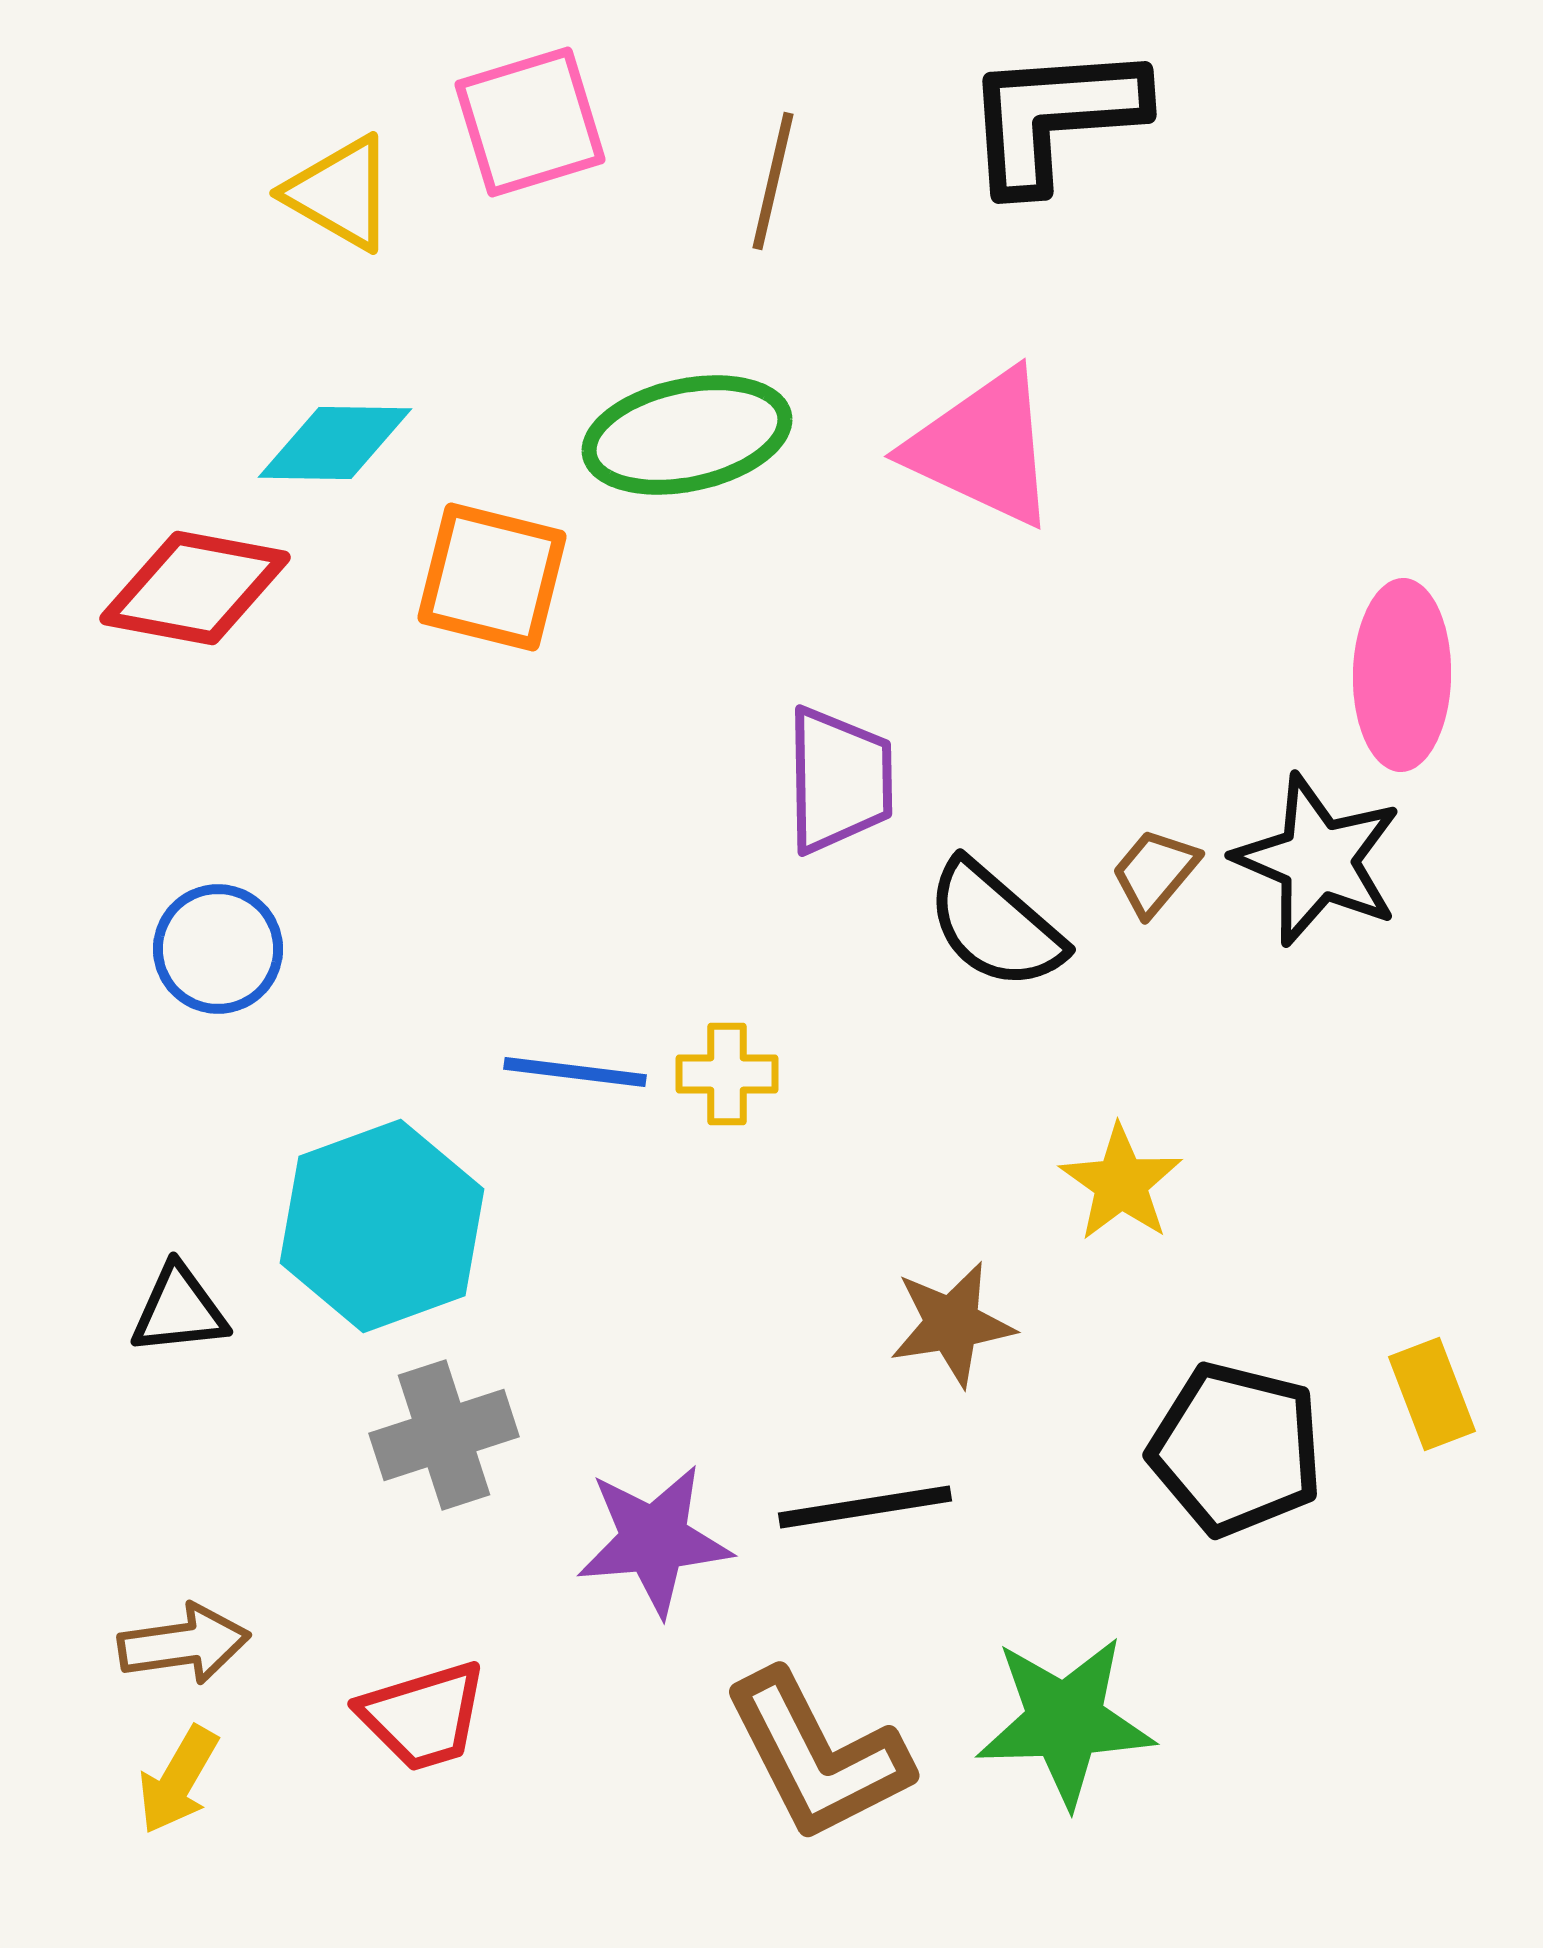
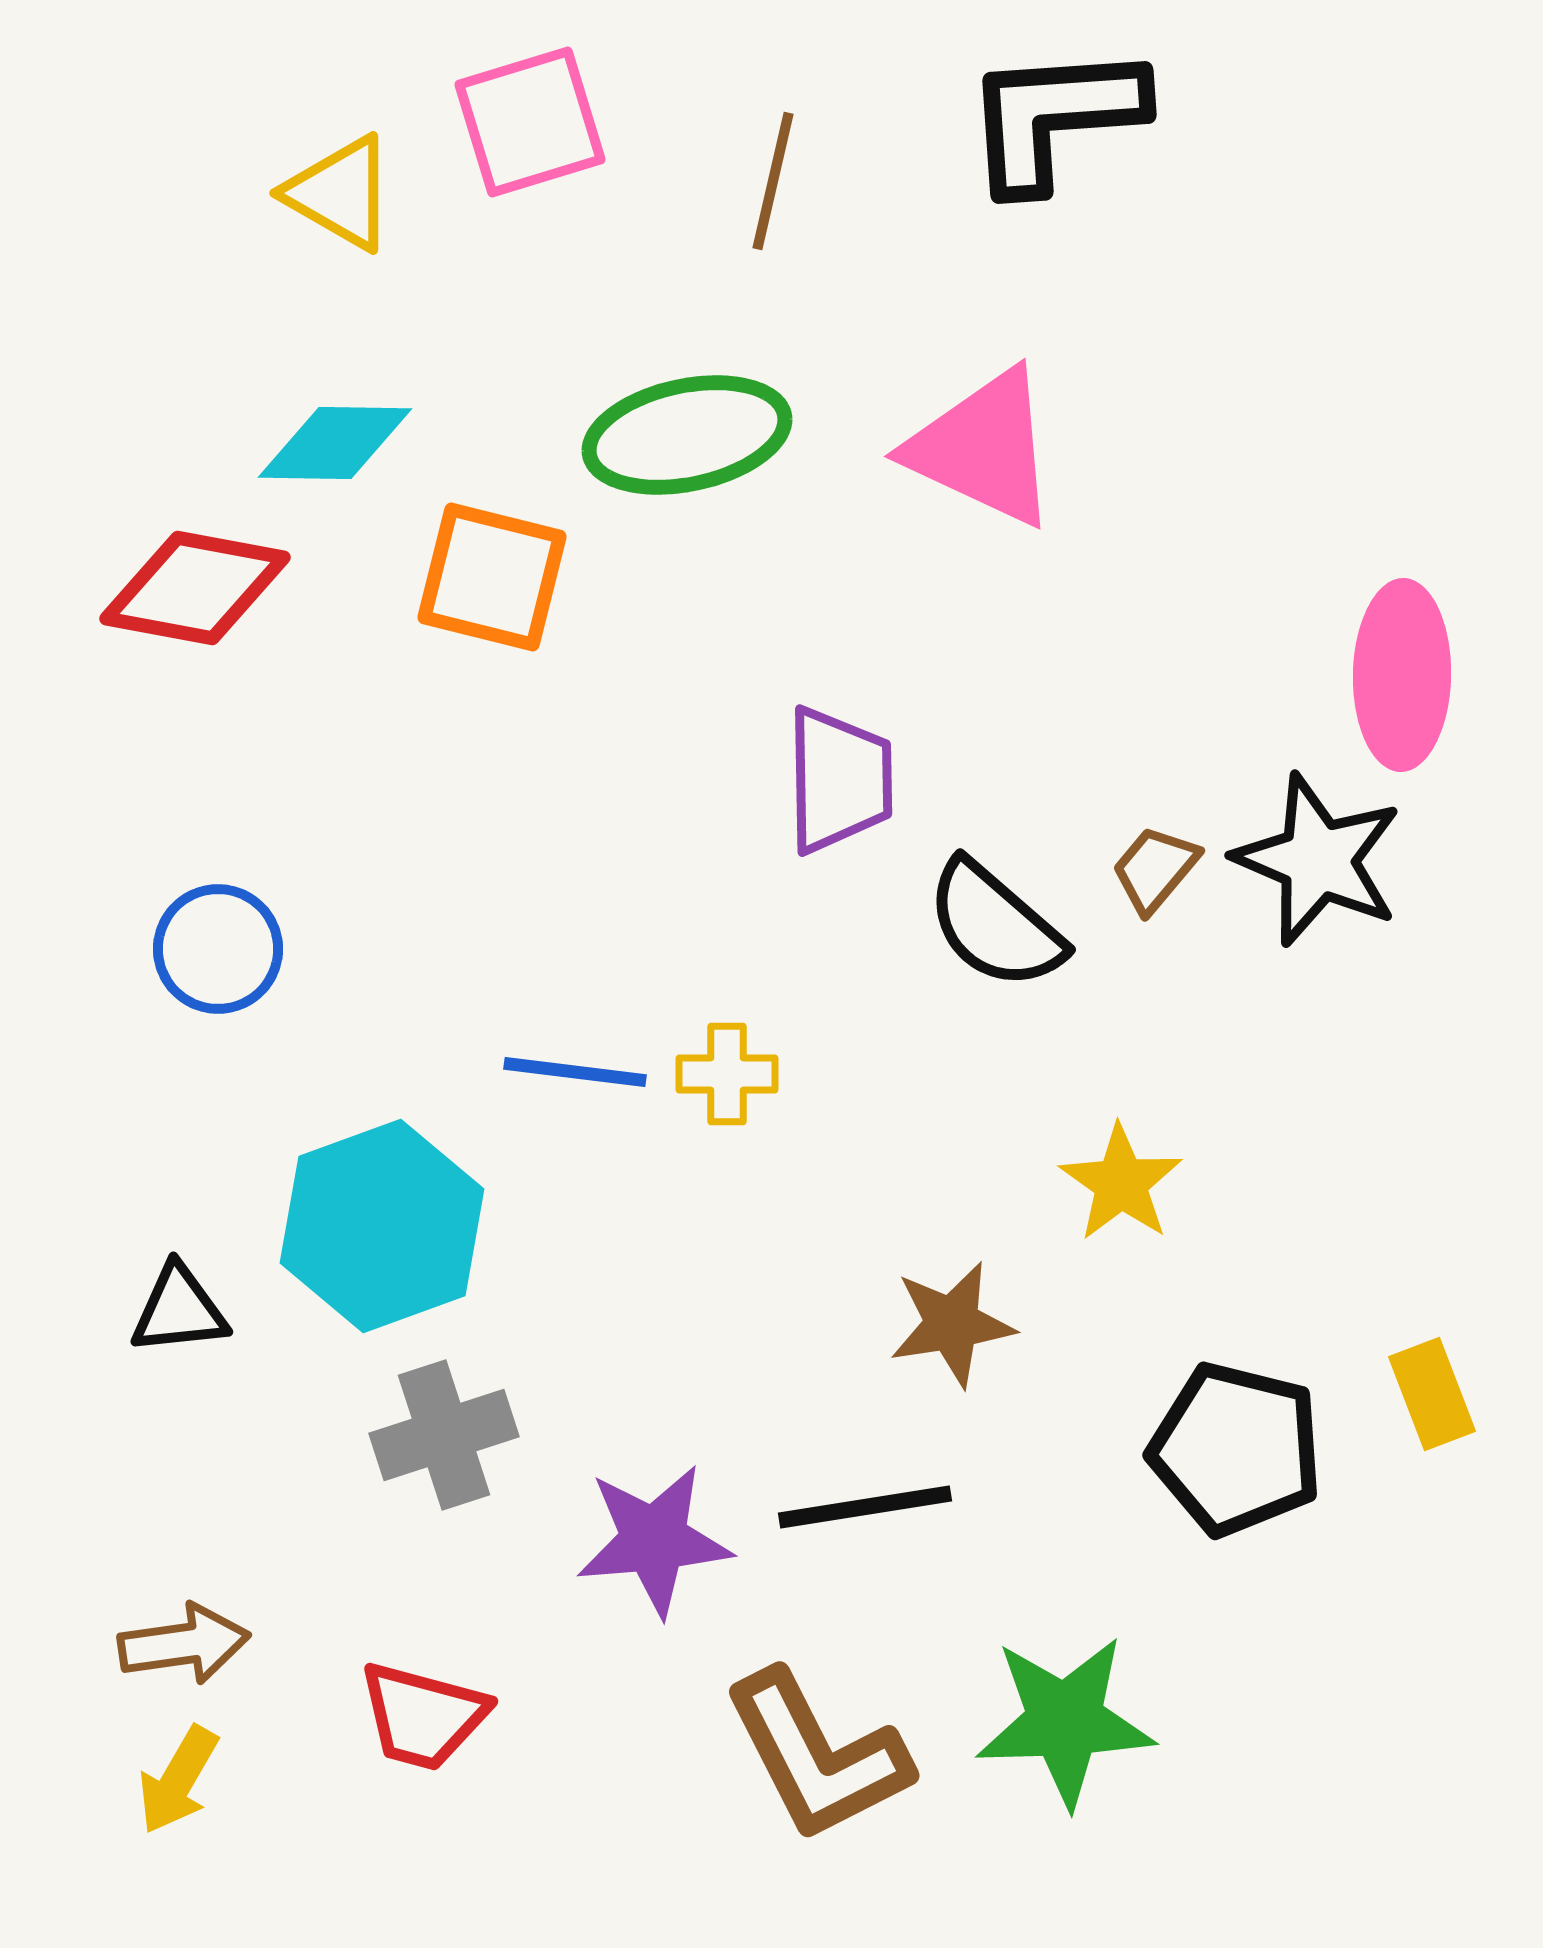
brown trapezoid: moved 3 px up
red trapezoid: rotated 32 degrees clockwise
